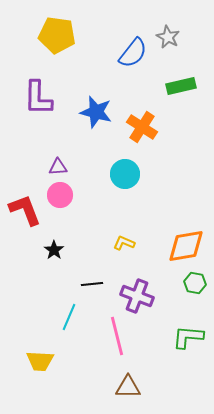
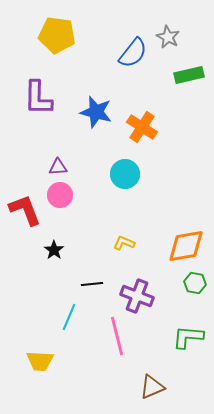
green rectangle: moved 8 px right, 11 px up
brown triangle: moved 24 px right; rotated 24 degrees counterclockwise
